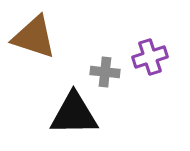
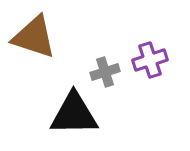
purple cross: moved 3 px down
gray cross: rotated 24 degrees counterclockwise
